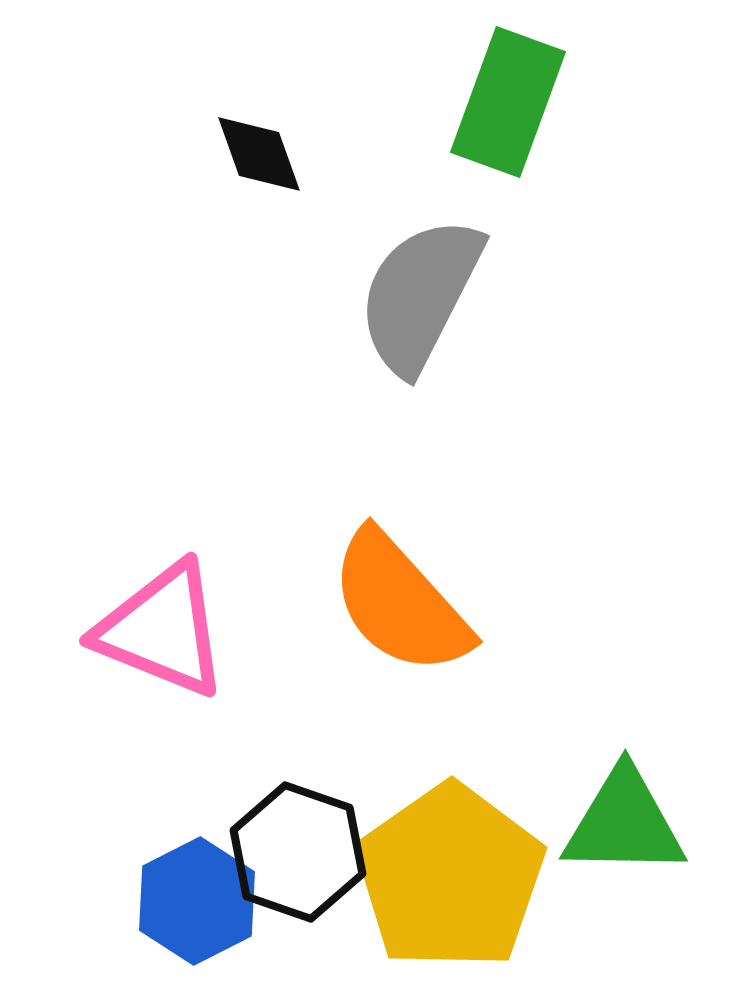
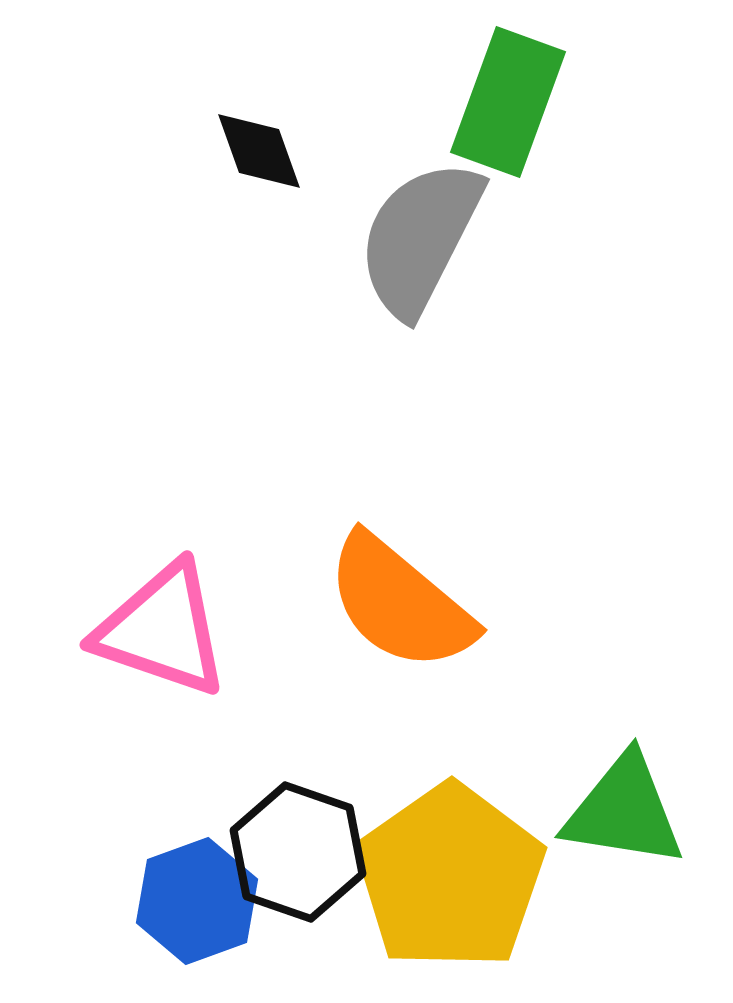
black diamond: moved 3 px up
gray semicircle: moved 57 px up
orange semicircle: rotated 8 degrees counterclockwise
pink triangle: rotated 3 degrees counterclockwise
green triangle: moved 12 px up; rotated 8 degrees clockwise
blue hexagon: rotated 7 degrees clockwise
